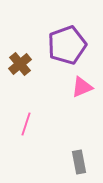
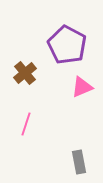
purple pentagon: rotated 24 degrees counterclockwise
brown cross: moved 5 px right, 9 px down
